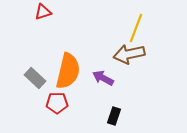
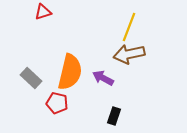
yellow line: moved 7 px left, 1 px up
orange semicircle: moved 2 px right, 1 px down
gray rectangle: moved 4 px left
red pentagon: rotated 15 degrees clockwise
